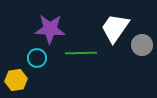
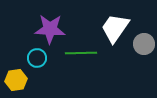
gray circle: moved 2 px right, 1 px up
